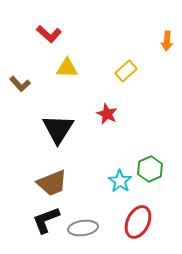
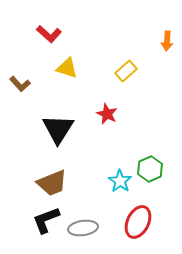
yellow triangle: rotated 15 degrees clockwise
